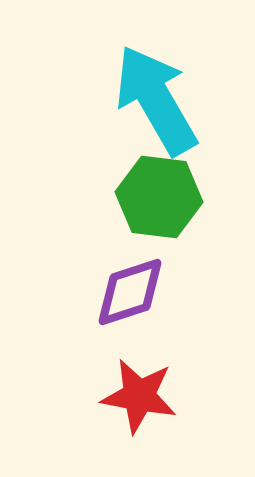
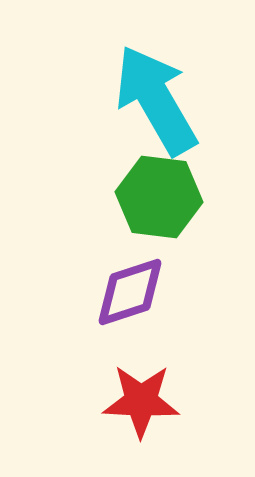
red star: moved 2 px right, 5 px down; rotated 8 degrees counterclockwise
